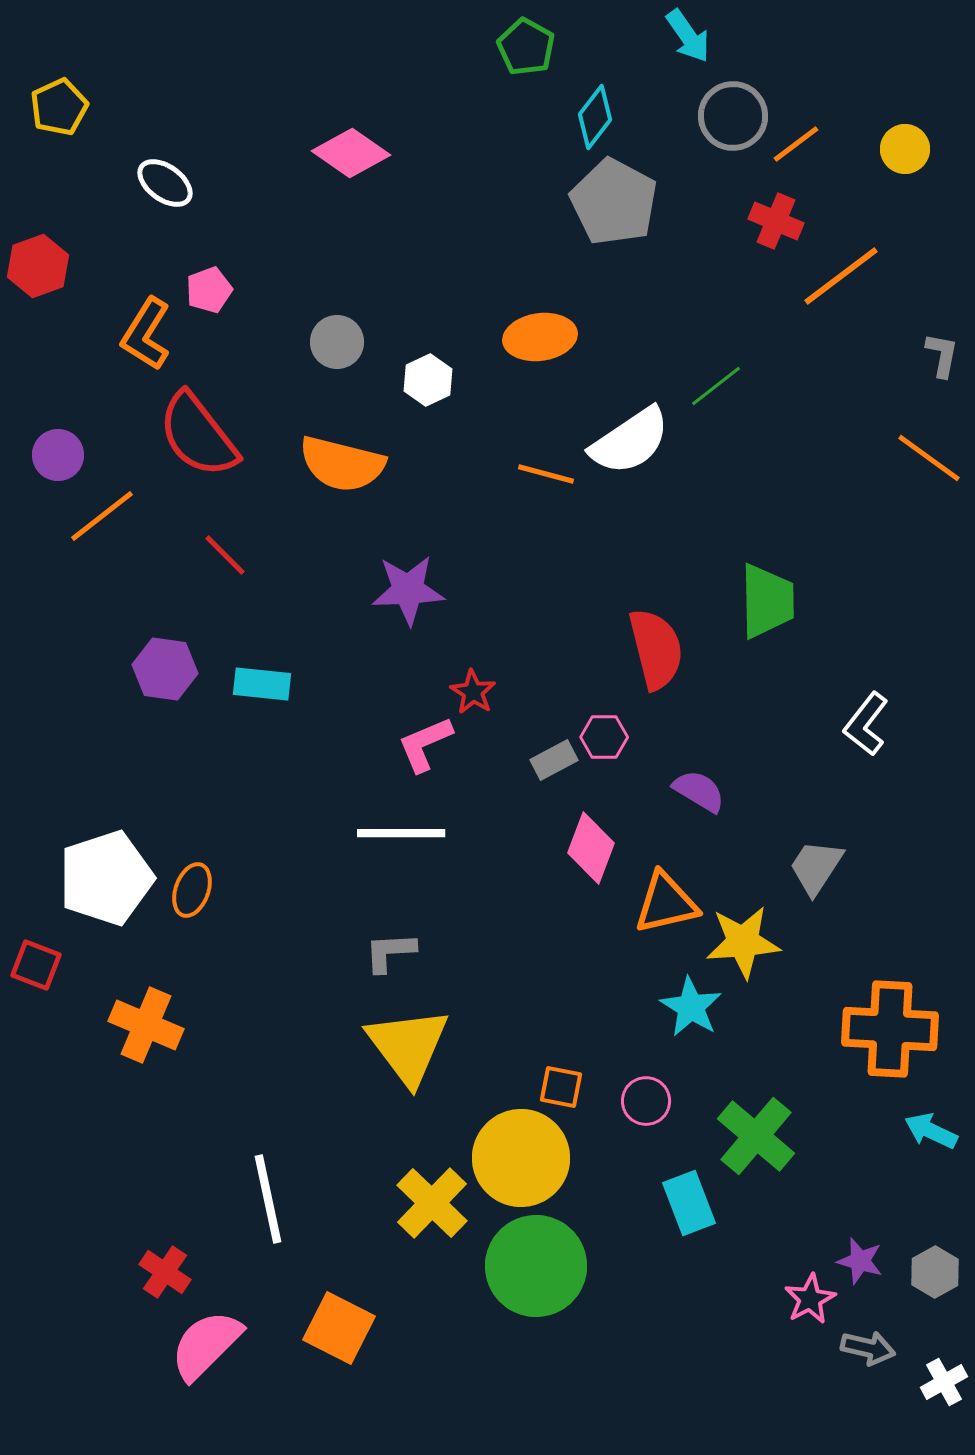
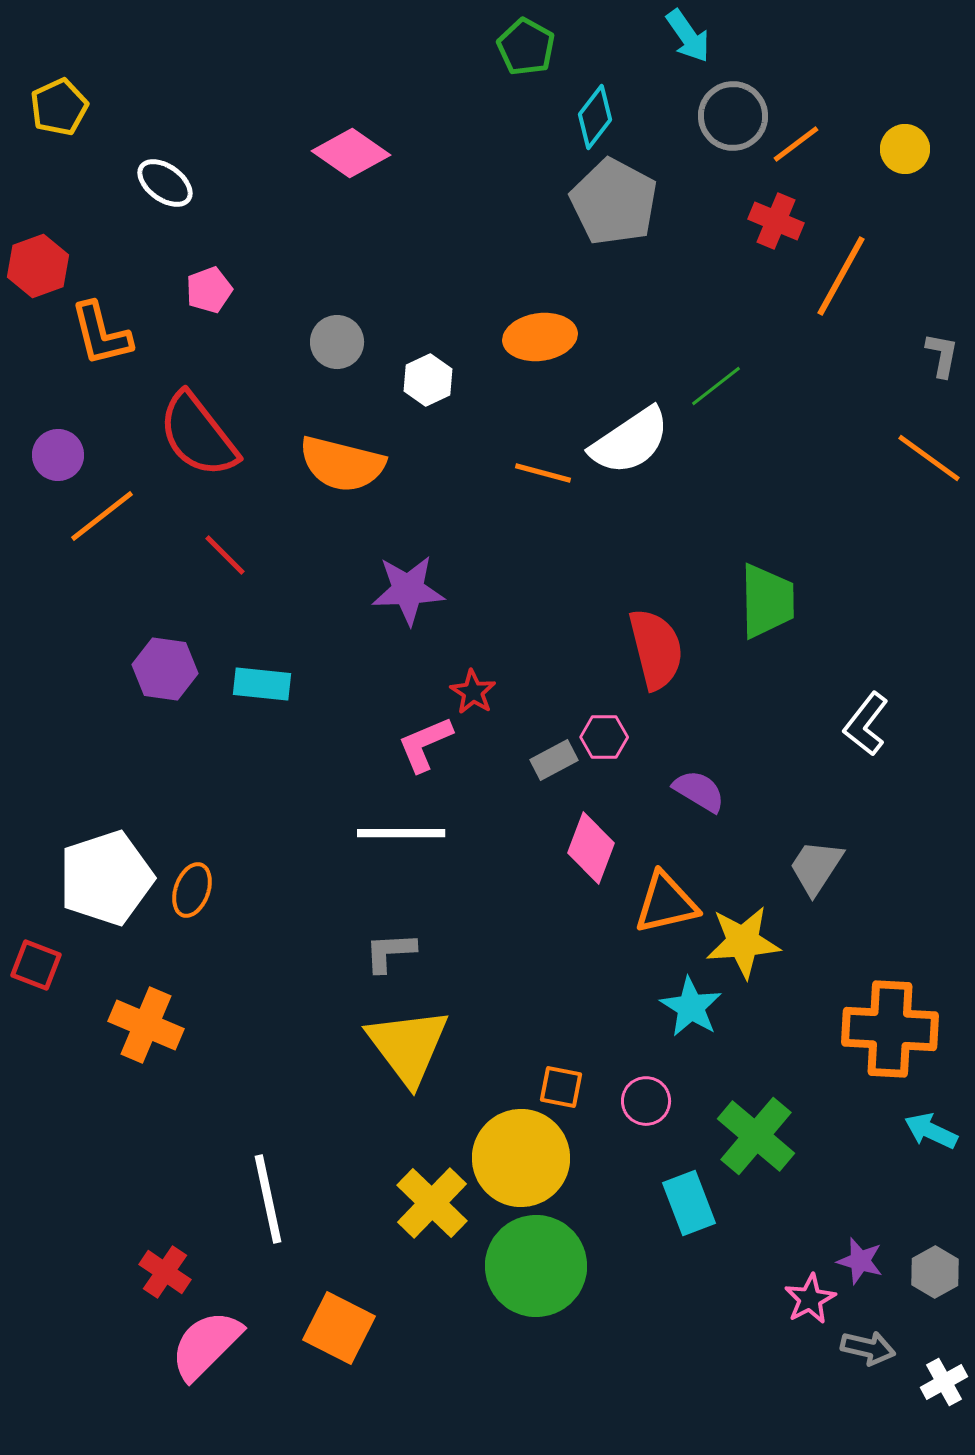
orange line at (841, 276): rotated 24 degrees counterclockwise
orange L-shape at (146, 334): moved 45 px left; rotated 46 degrees counterclockwise
orange line at (546, 474): moved 3 px left, 1 px up
